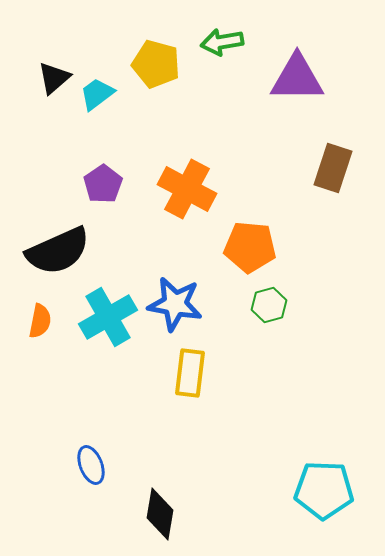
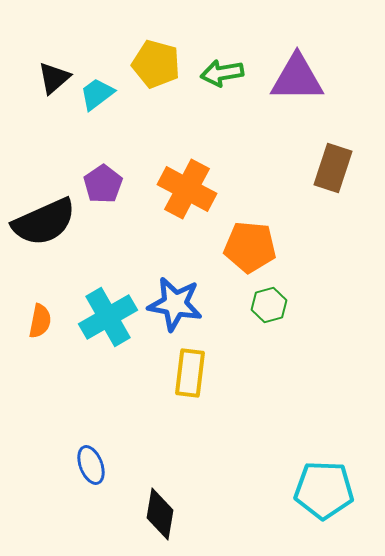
green arrow: moved 31 px down
black semicircle: moved 14 px left, 29 px up
